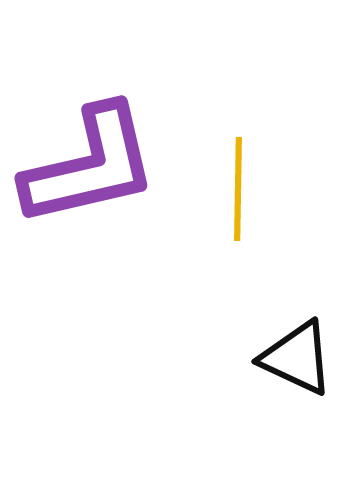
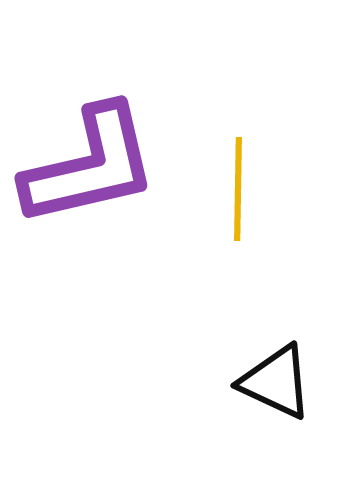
black triangle: moved 21 px left, 24 px down
